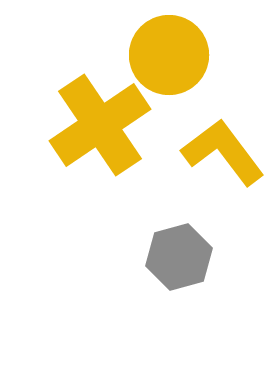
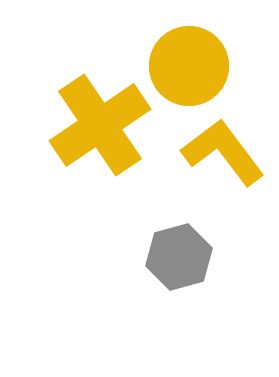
yellow circle: moved 20 px right, 11 px down
